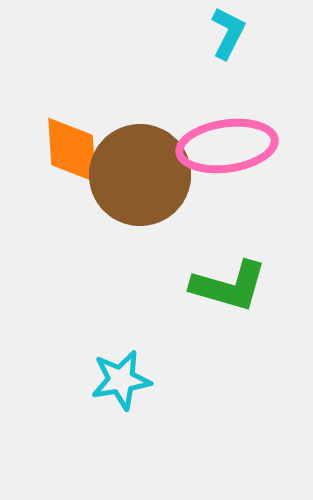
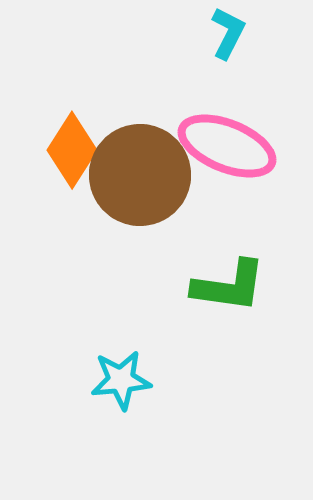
pink ellipse: rotated 30 degrees clockwise
orange diamond: rotated 36 degrees clockwise
green L-shape: rotated 8 degrees counterclockwise
cyan star: rotated 4 degrees clockwise
